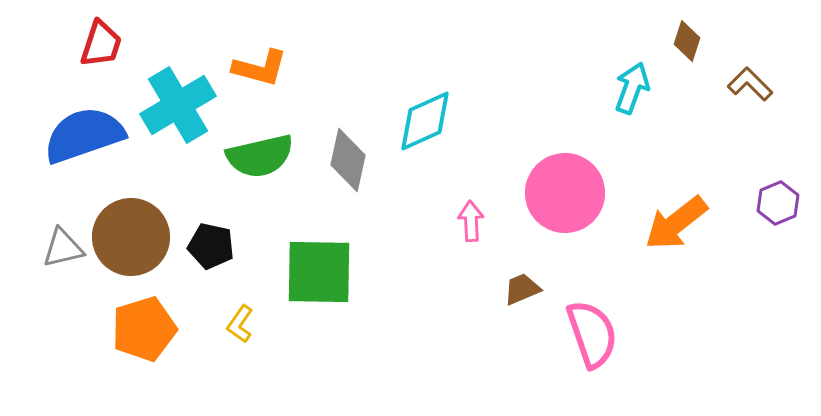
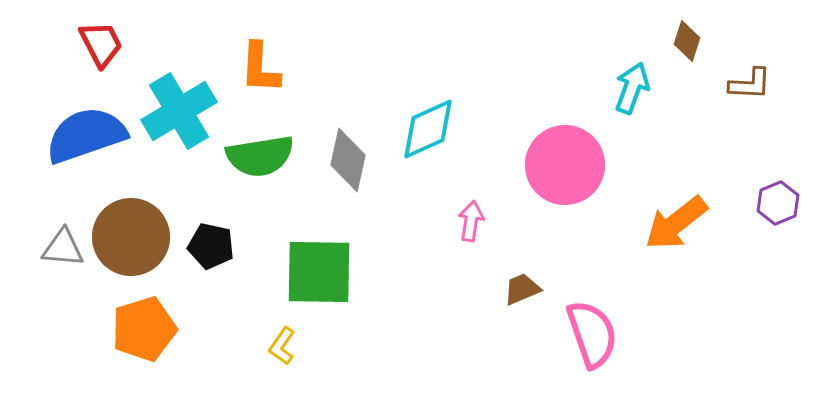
red trapezoid: rotated 45 degrees counterclockwise
orange L-shape: rotated 78 degrees clockwise
brown L-shape: rotated 138 degrees clockwise
cyan cross: moved 1 px right, 6 px down
cyan diamond: moved 3 px right, 8 px down
blue semicircle: moved 2 px right
green semicircle: rotated 4 degrees clockwise
pink circle: moved 28 px up
pink arrow: rotated 12 degrees clockwise
gray triangle: rotated 18 degrees clockwise
yellow L-shape: moved 42 px right, 22 px down
